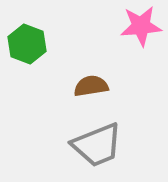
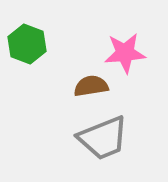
pink star: moved 16 px left, 27 px down
gray trapezoid: moved 6 px right, 7 px up
